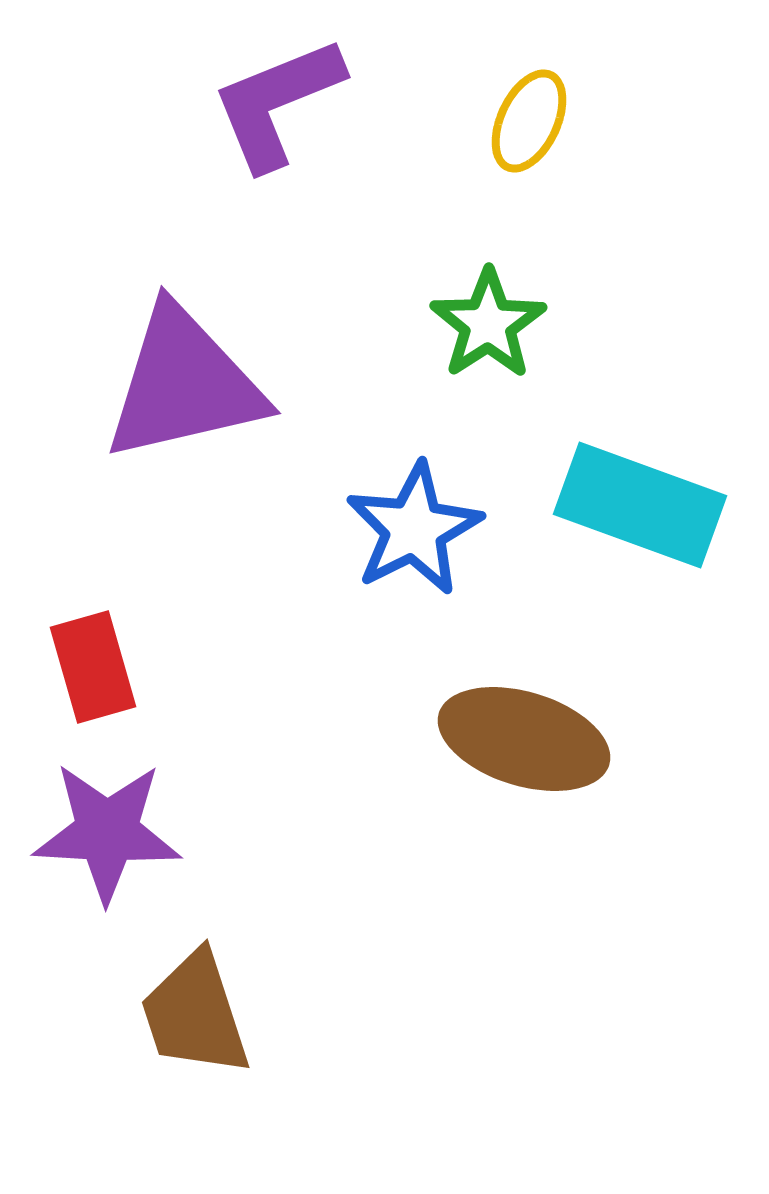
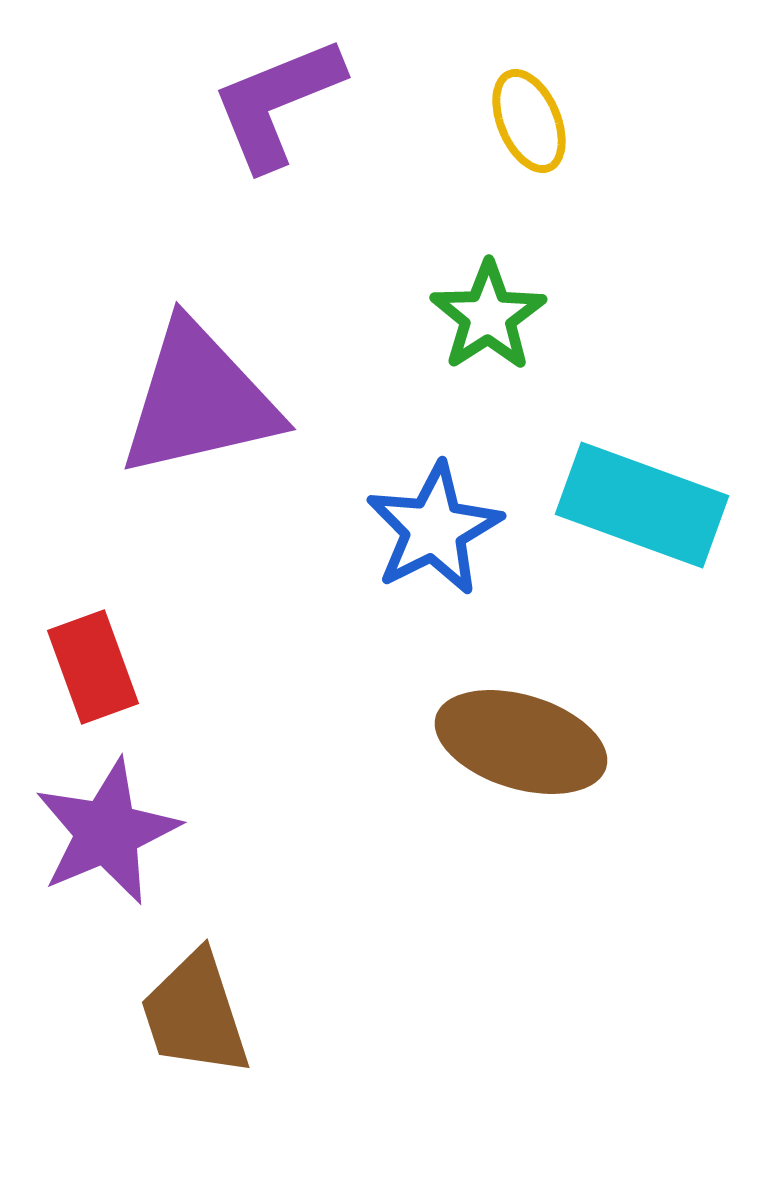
yellow ellipse: rotated 48 degrees counterclockwise
green star: moved 8 px up
purple triangle: moved 15 px right, 16 px down
cyan rectangle: moved 2 px right
blue star: moved 20 px right
red rectangle: rotated 4 degrees counterclockwise
brown ellipse: moved 3 px left, 3 px down
purple star: rotated 26 degrees counterclockwise
